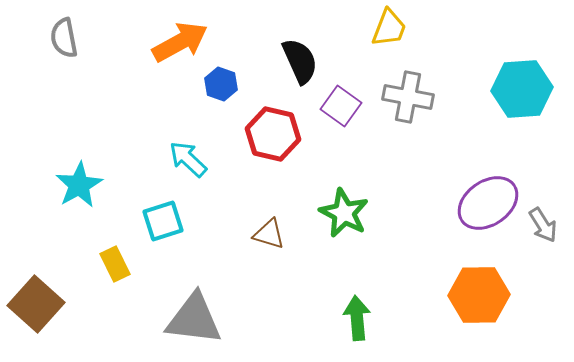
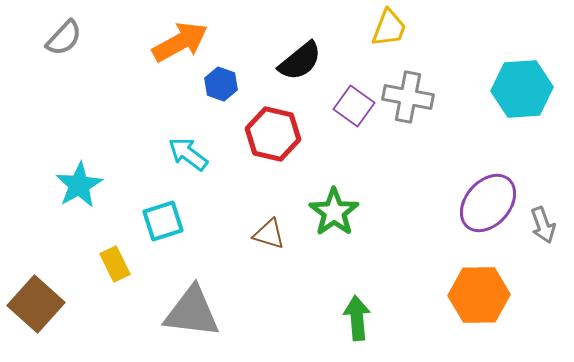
gray semicircle: rotated 126 degrees counterclockwise
black semicircle: rotated 75 degrees clockwise
purple square: moved 13 px right
cyan arrow: moved 5 px up; rotated 6 degrees counterclockwise
purple ellipse: rotated 14 degrees counterclockwise
green star: moved 10 px left, 1 px up; rotated 9 degrees clockwise
gray arrow: rotated 12 degrees clockwise
gray triangle: moved 2 px left, 7 px up
